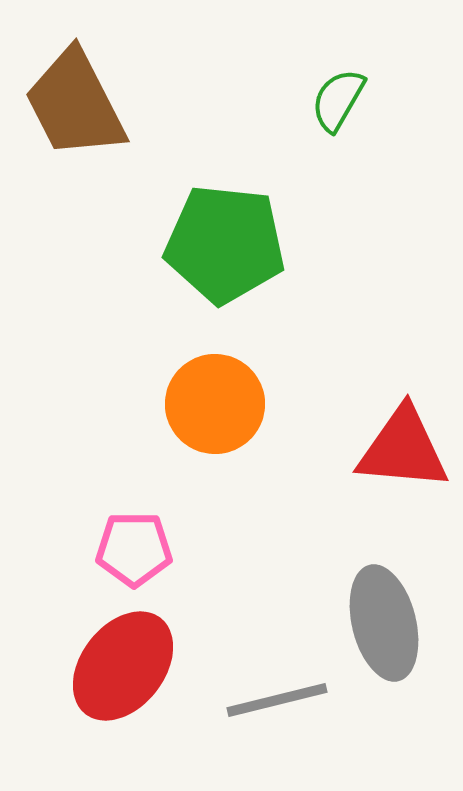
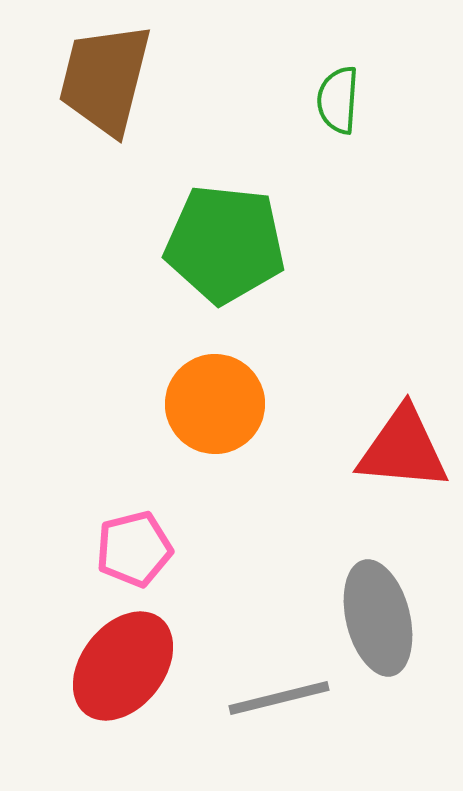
green semicircle: rotated 26 degrees counterclockwise
brown trapezoid: moved 30 px right, 25 px up; rotated 41 degrees clockwise
pink pentagon: rotated 14 degrees counterclockwise
gray ellipse: moved 6 px left, 5 px up
gray line: moved 2 px right, 2 px up
